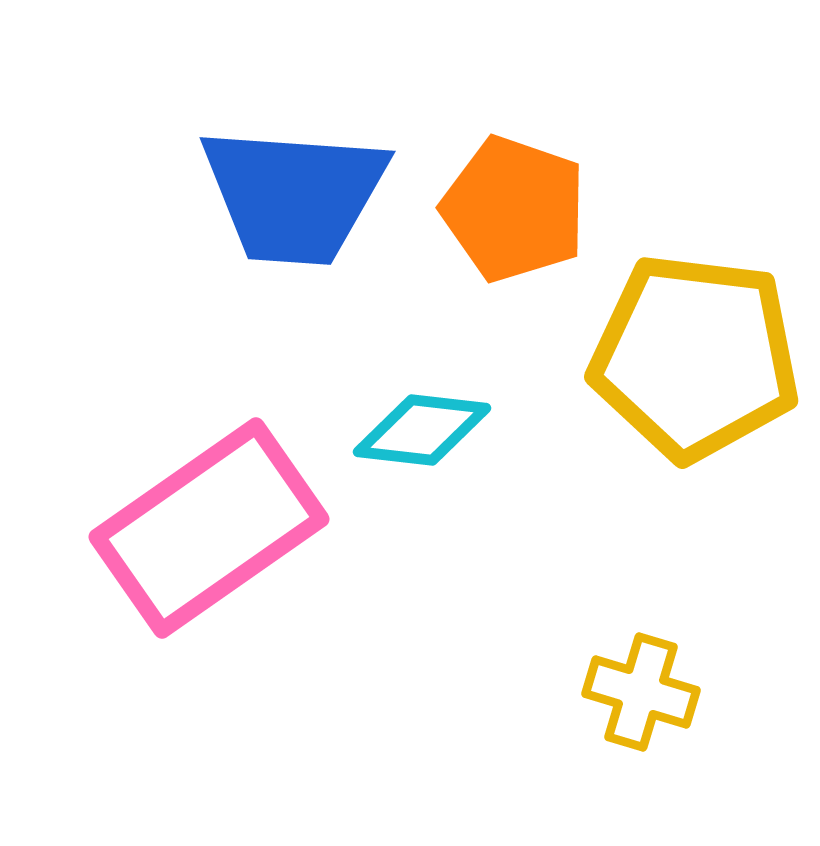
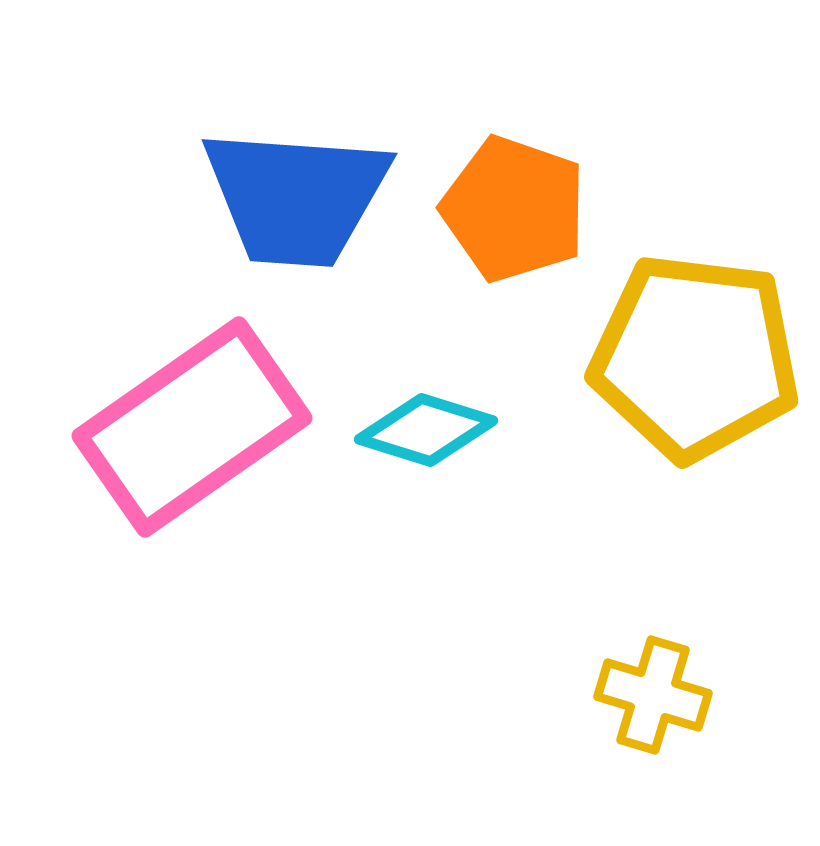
blue trapezoid: moved 2 px right, 2 px down
cyan diamond: moved 4 px right; rotated 11 degrees clockwise
pink rectangle: moved 17 px left, 101 px up
yellow cross: moved 12 px right, 3 px down
